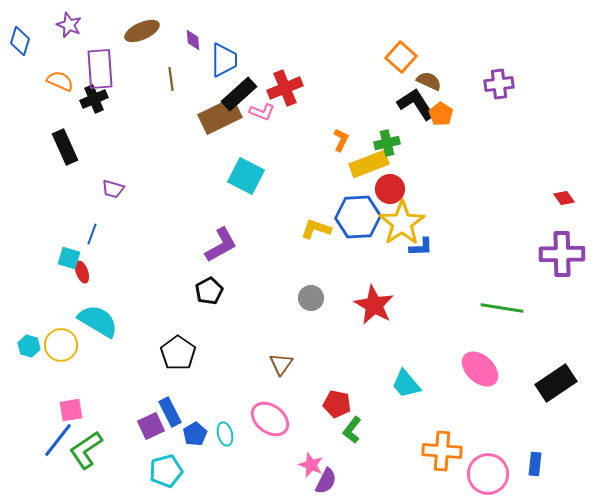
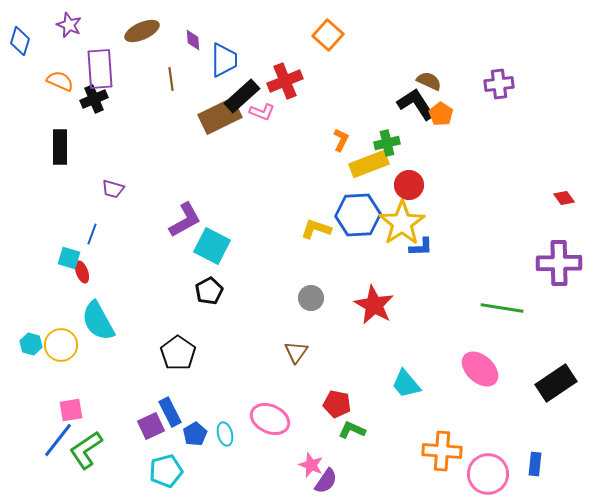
orange square at (401, 57): moved 73 px left, 22 px up
red cross at (285, 88): moved 7 px up
black rectangle at (239, 94): moved 3 px right, 2 px down
black rectangle at (65, 147): moved 5 px left; rotated 24 degrees clockwise
cyan square at (246, 176): moved 34 px left, 70 px down
red circle at (390, 189): moved 19 px right, 4 px up
blue hexagon at (358, 217): moved 2 px up
purple L-shape at (221, 245): moved 36 px left, 25 px up
purple cross at (562, 254): moved 3 px left, 9 px down
cyan semicircle at (98, 321): rotated 150 degrees counterclockwise
cyan hexagon at (29, 346): moved 2 px right, 2 px up
brown triangle at (281, 364): moved 15 px right, 12 px up
pink ellipse at (270, 419): rotated 12 degrees counterclockwise
green L-shape at (352, 430): rotated 76 degrees clockwise
purple semicircle at (326, 481): rotated 8 degrees clockwise
